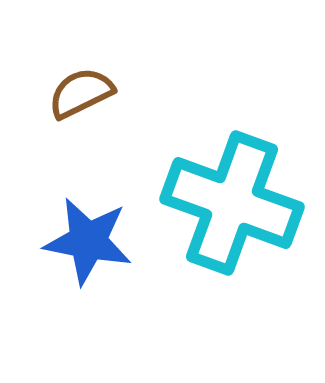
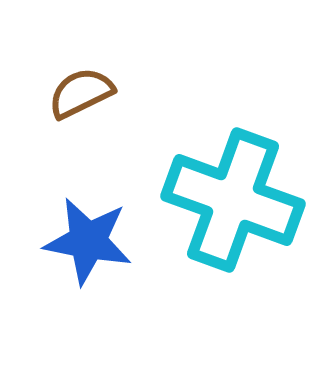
cyan cross: moved 1 px right, 3 px up
